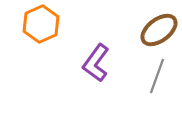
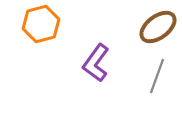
orange hexagon: rotated 9 degrees clockwise
brown ellipse: moved 1 px left, 3 px up
